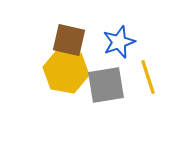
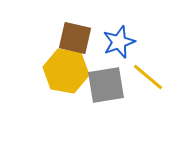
brown square: moved 6 px right, 2 px up
yellow line: rotated 32 degrees counterclockwise
